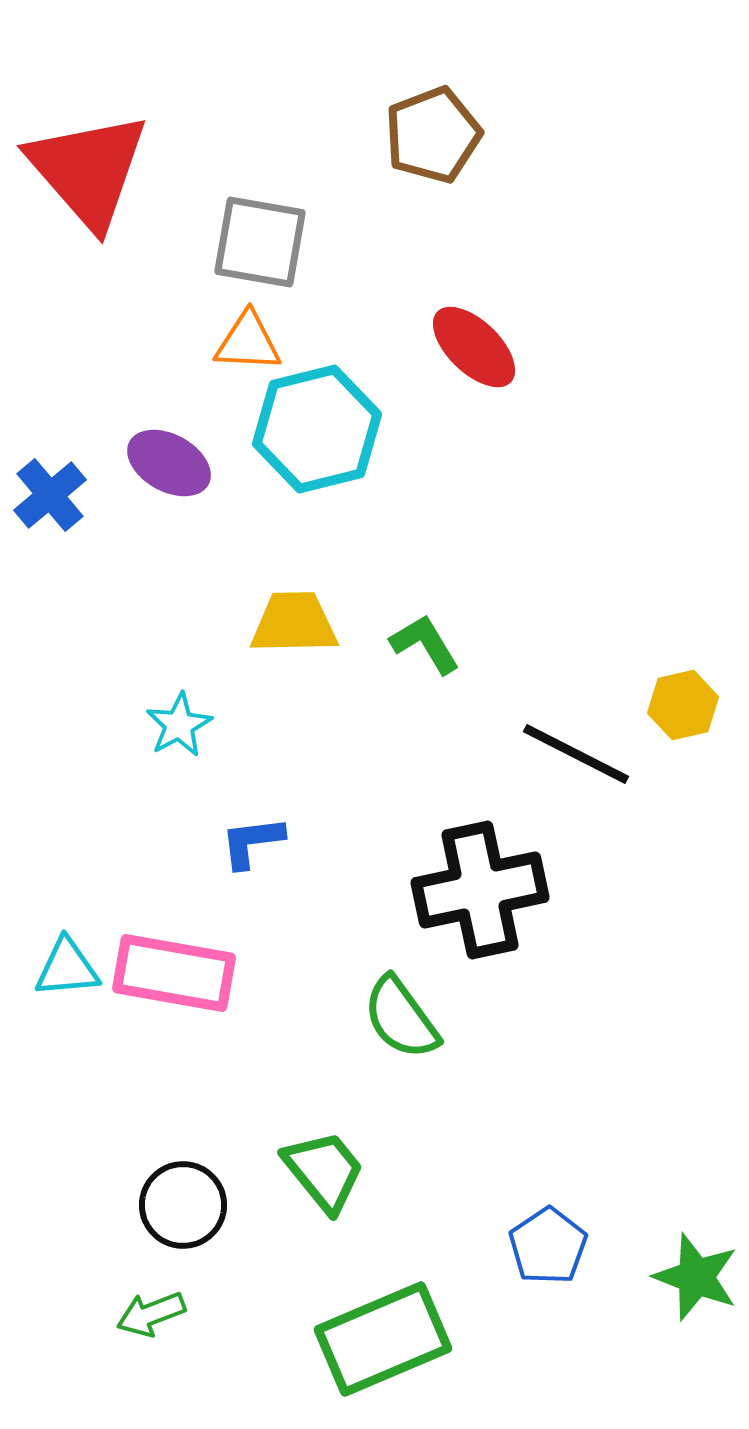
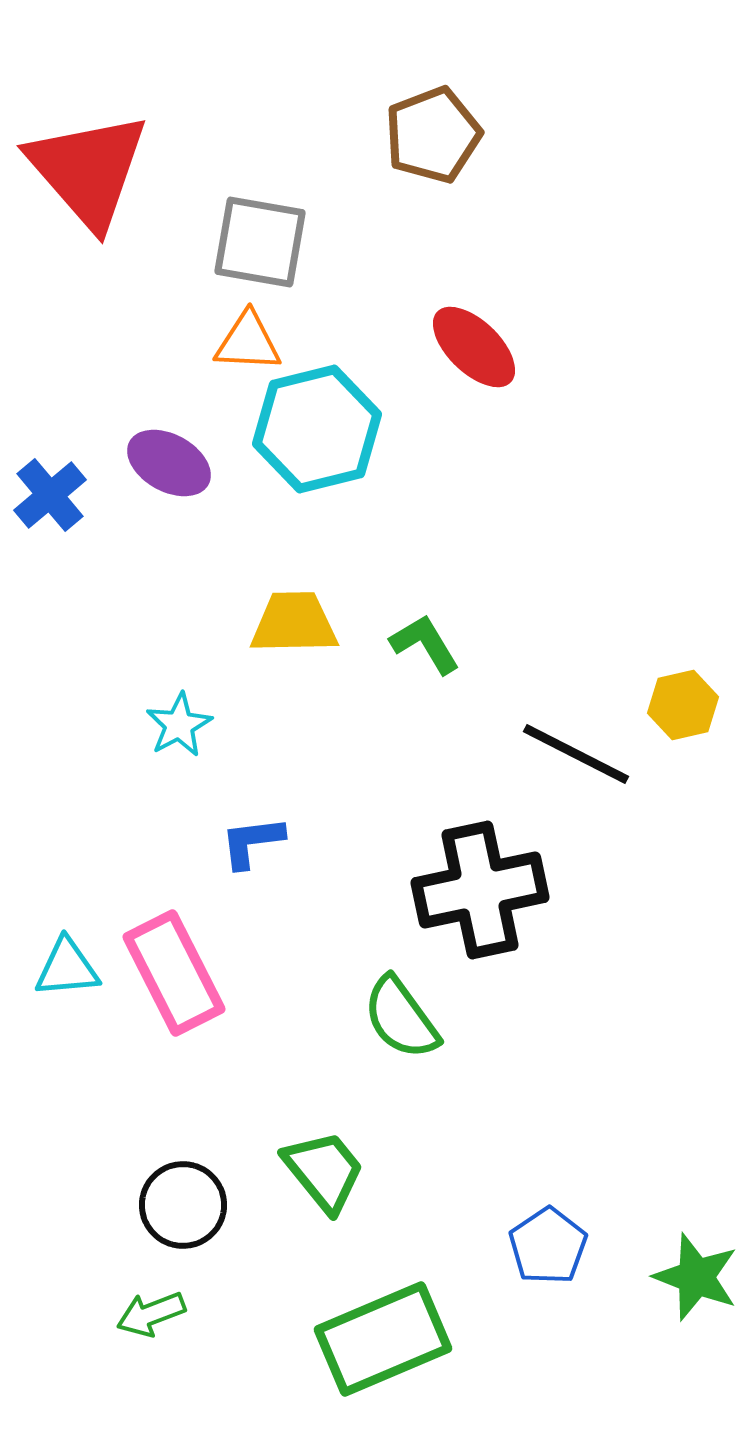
pink rectangle: rotated 53 degrees clockwise
